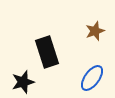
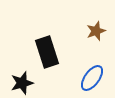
brown star: moved 1 px right
black star: moved 1 px left, 1 px down
